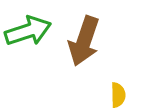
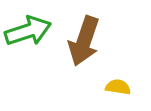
yellow semicircle: moved 8 px up; rotated 80 degrees counterclockwise
